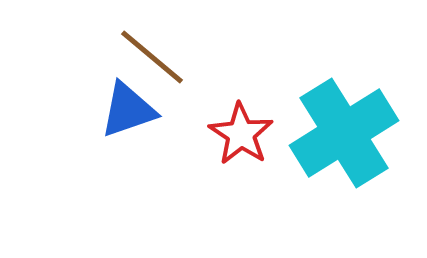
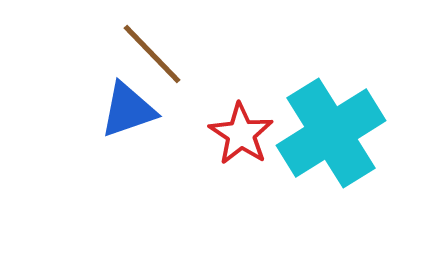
brown line: moved 3 px up; rotated 6 degrees clockwise
cyan cross: moved 13 px left
